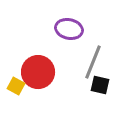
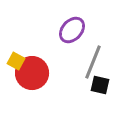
purple ellipse: moved 3 px right, 1 px down; rotated 60 degrees counterclockwise
red circle: moved 6 px left, 1 px down
yellow square: moved 25 px up
